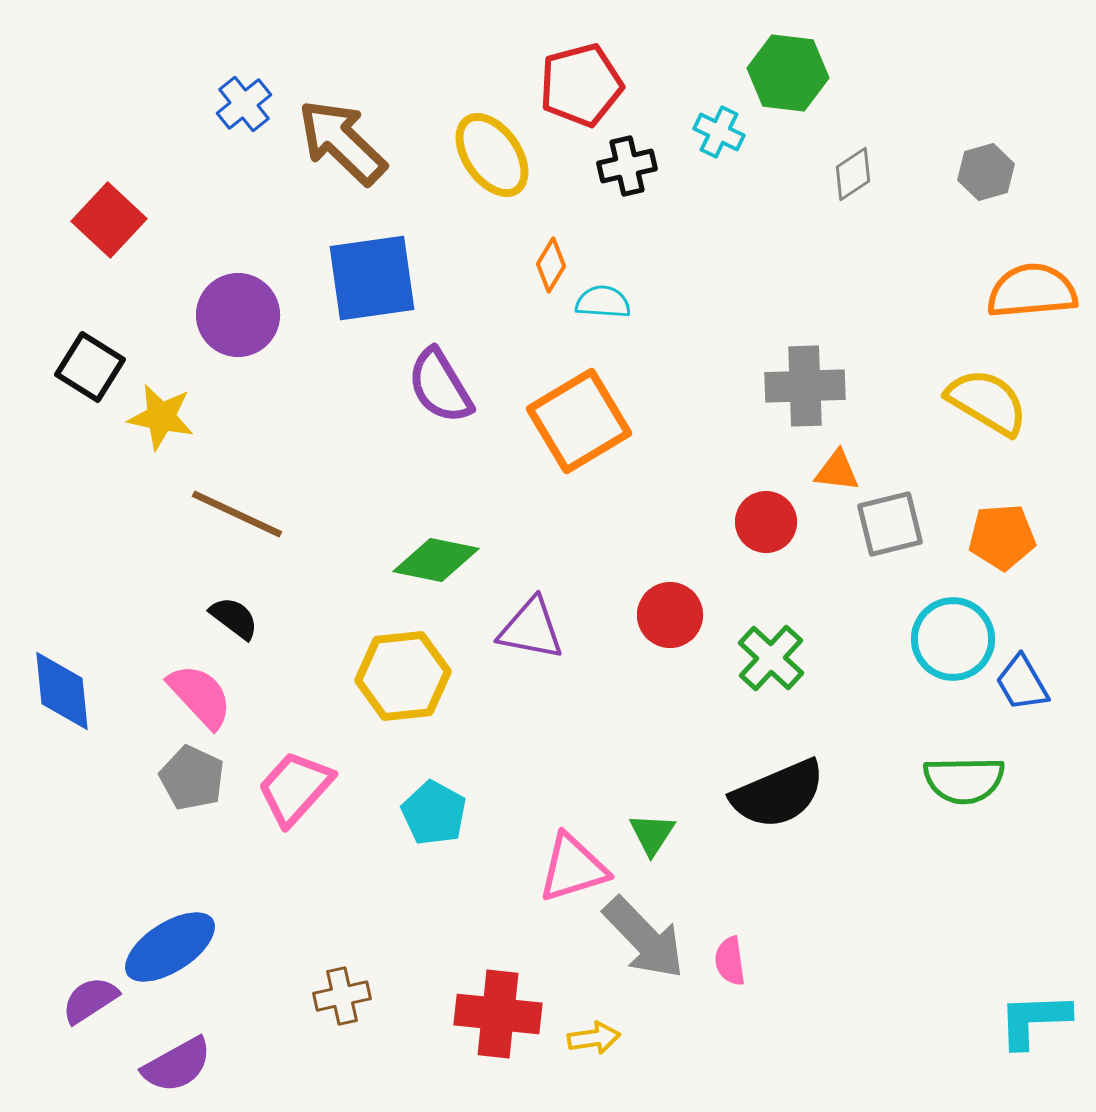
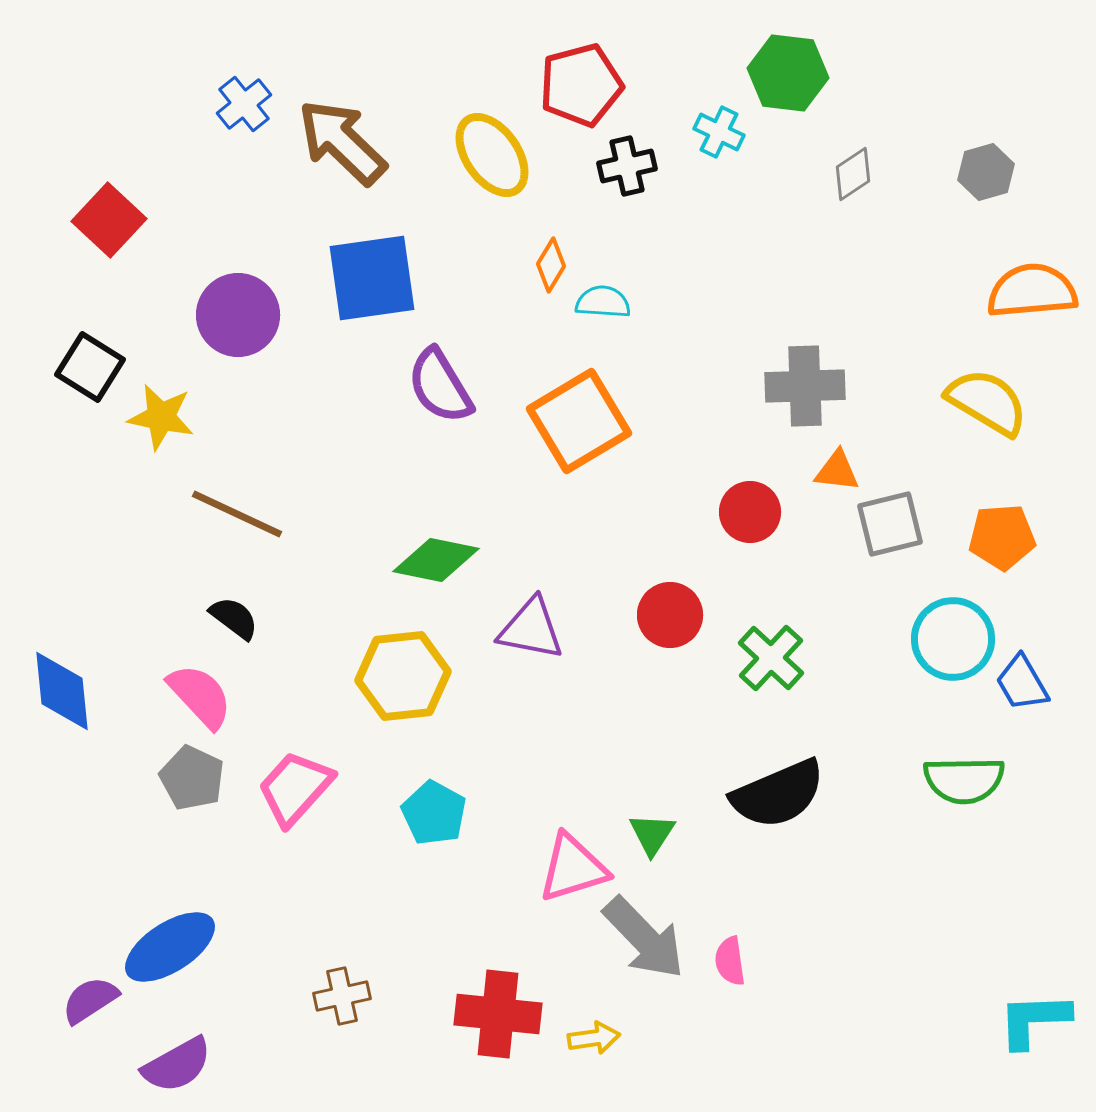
red circle at (766, 522): moved 16 px left, 10 px up
